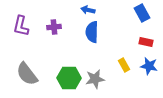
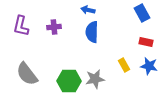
green hexagon: moved 3 px down
